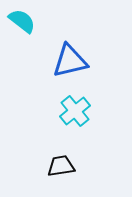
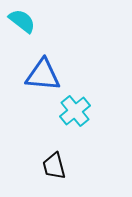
blue triangle: moved 27 px left, 14 px down; rotated 18 degrees clockwise
black trapezoid: moved 7 px left; rotated 96 degrees counterclockwise
